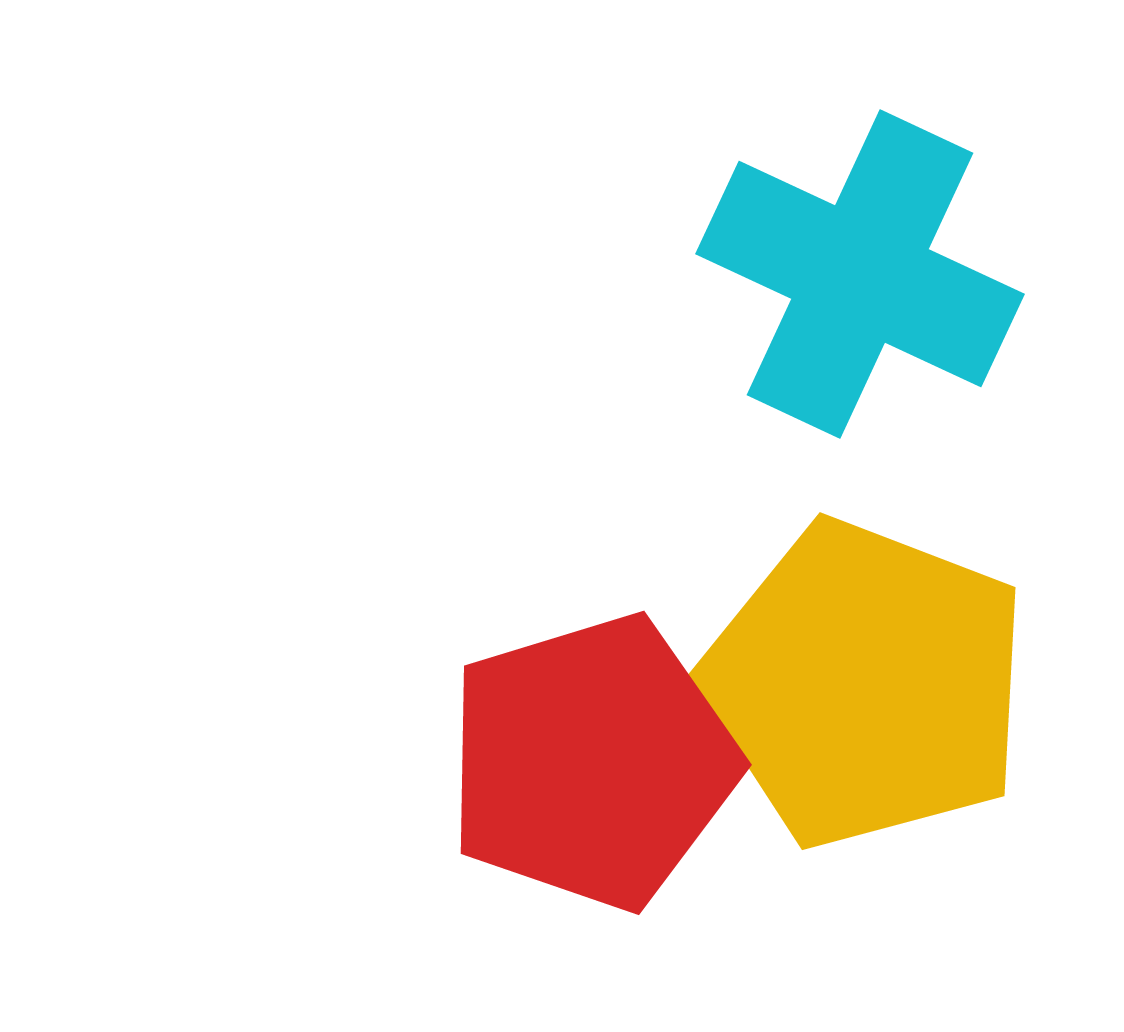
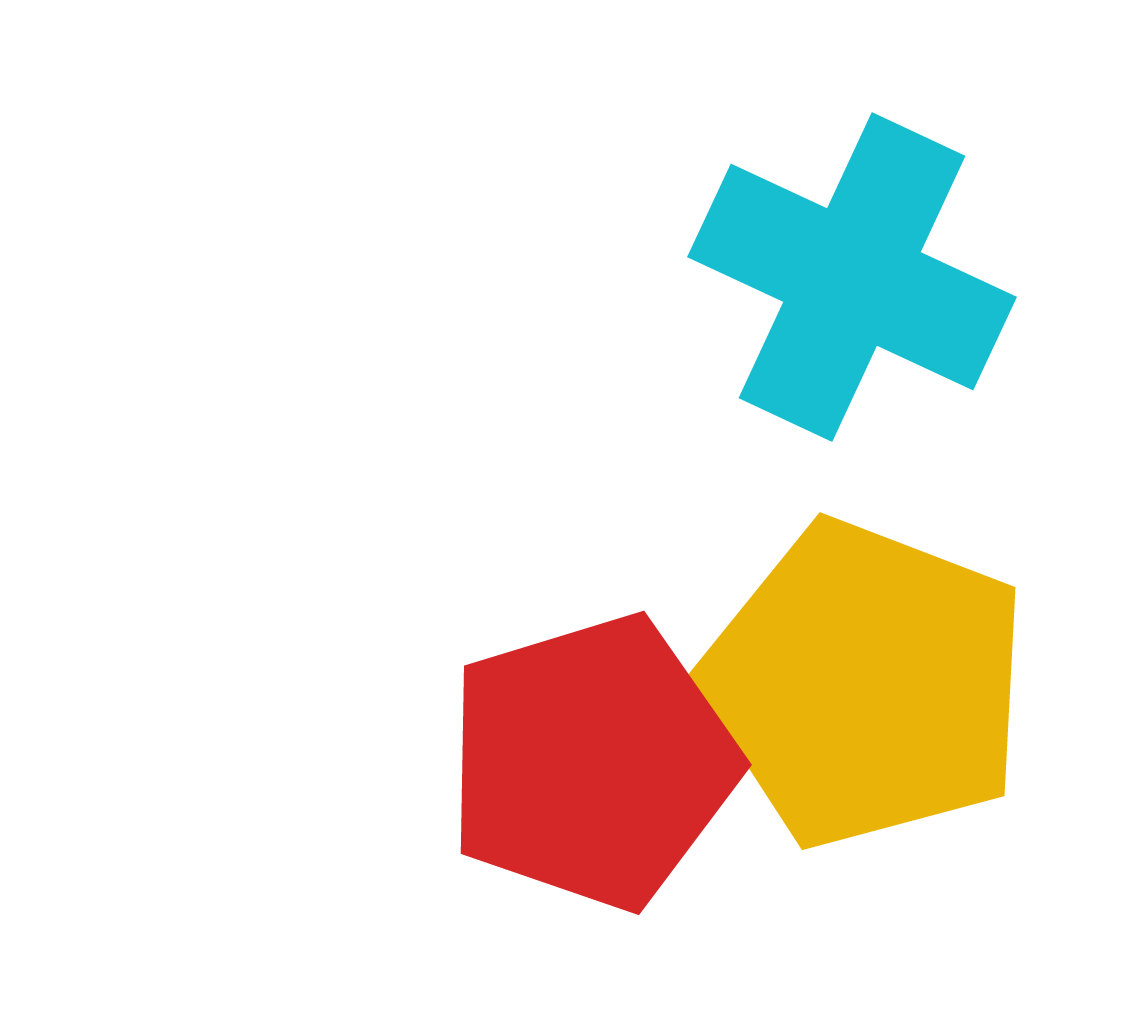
cyan cross: moved 8 px left, 3 px down
